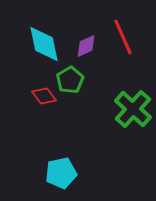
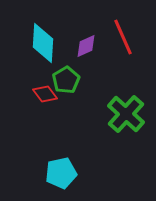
cyan diamond: moved 1 px left, 1 px up; rotated 15 degrees clockwise
green pentagon: moved 4 px left
red diamond: moved 1 px right, 2 px up
green cross: moved 7 px left, 5 px down
